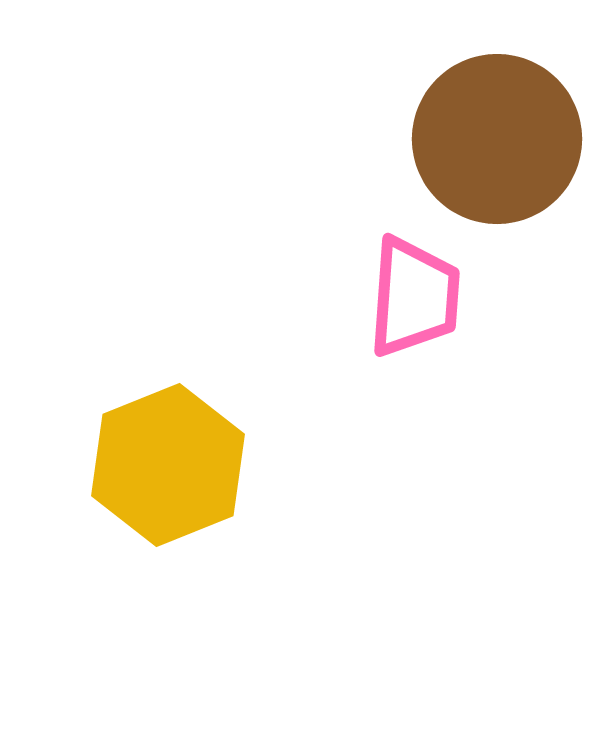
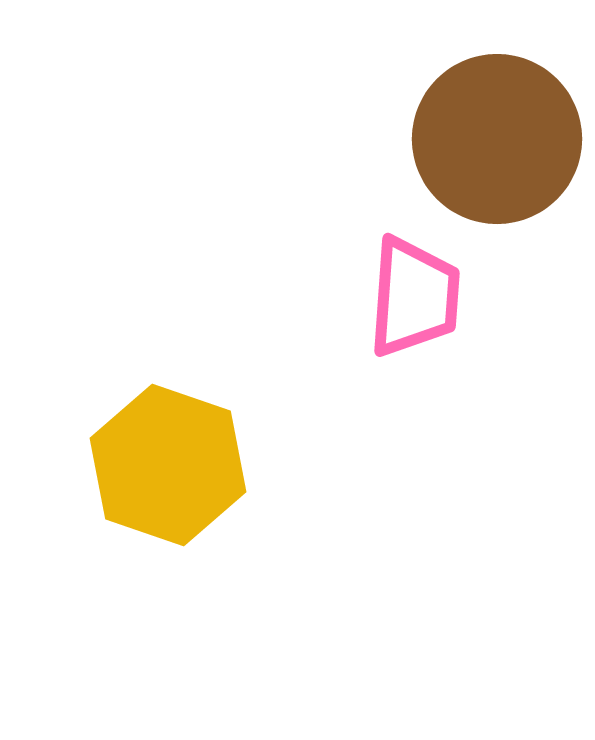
yellow hexagon: rotated 19 degrees counterclockwise
